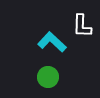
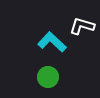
white L-shape: rotated 105 degrees clockwise
